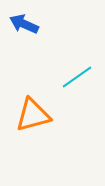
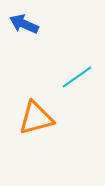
orange triangle: moved 3 px right, 3 px down
